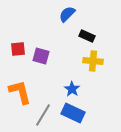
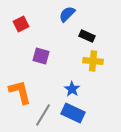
red square: moved 3 px right, 25 px up; rotated 21 degrees counterclockwise
